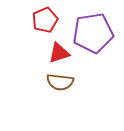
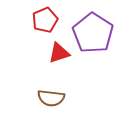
purple pentagon: rotated 30 degrees counterclockwise
brown semicircle: moved 9 px left, 16 px down
